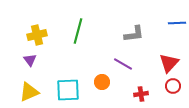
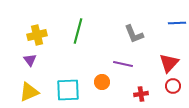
gray L-shape: rotated 75 degrees clockwise
purple line: rotated 18 degrees counterclockwise
